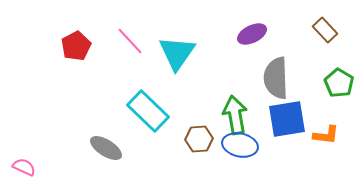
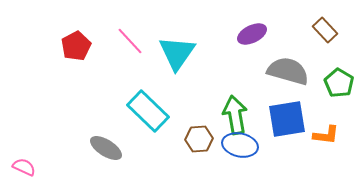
gray semicircle: moved 12 px right, 7 px up; rotated 108 degrees clockwise
